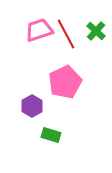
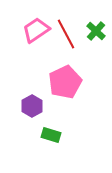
pink trapezoid: moved 3 px left; rotated 16 degrees counterclockwise
